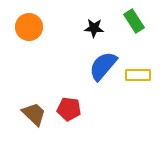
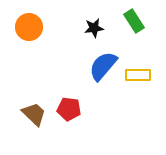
black star: rotated 12 degrees counterclockwise
